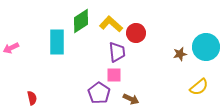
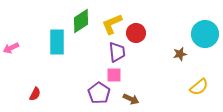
yellow L-shape: moved 1 px right; rotated 65 degrees counterclockwise
cyan circle: moved 1 px left, 13 px up
red semicircle: moved 3 px right, 4 px up; rotated 40 degrees clockwise
